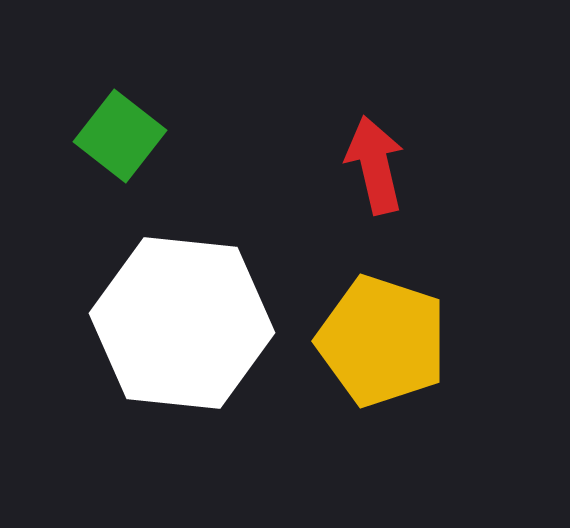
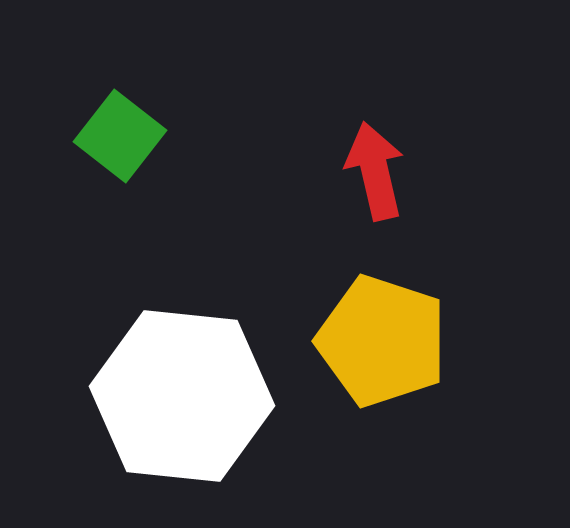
red arrow: moved 6 px down
white hexagon: moved 73 px down
